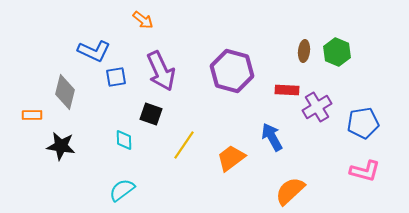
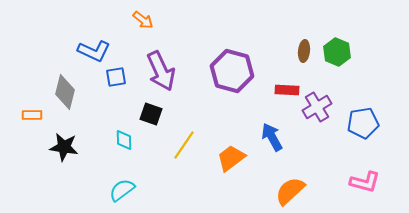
black star: moved 3 px right, 1 px down
pink L-shape: moved 11 px down
